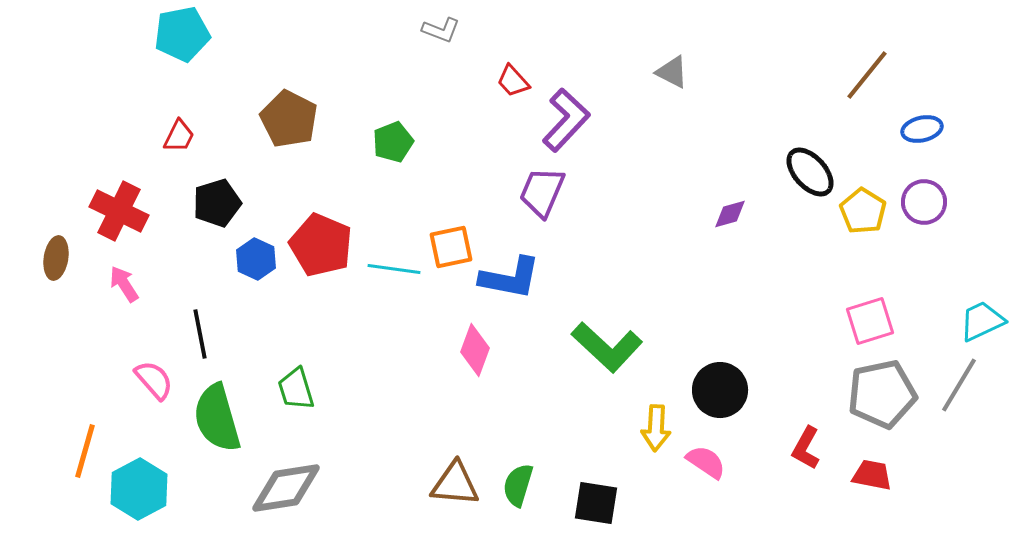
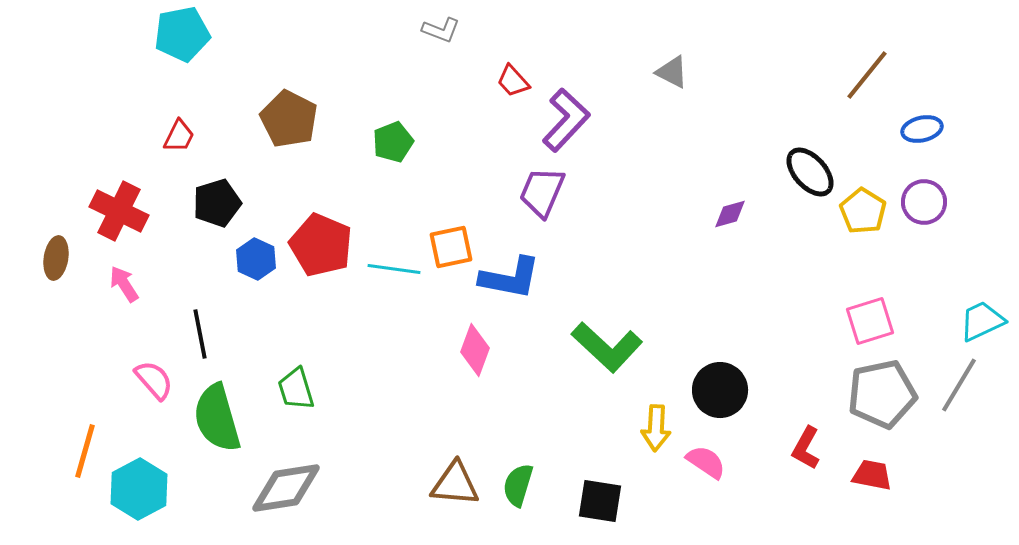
black square at (596, 503): moved 4 px right, 2 px up
